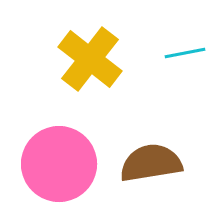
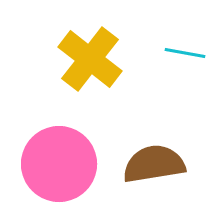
cyan line: rotated 21 degrees clockwise
brown semicircle: moved 3 px right, 1 px down
